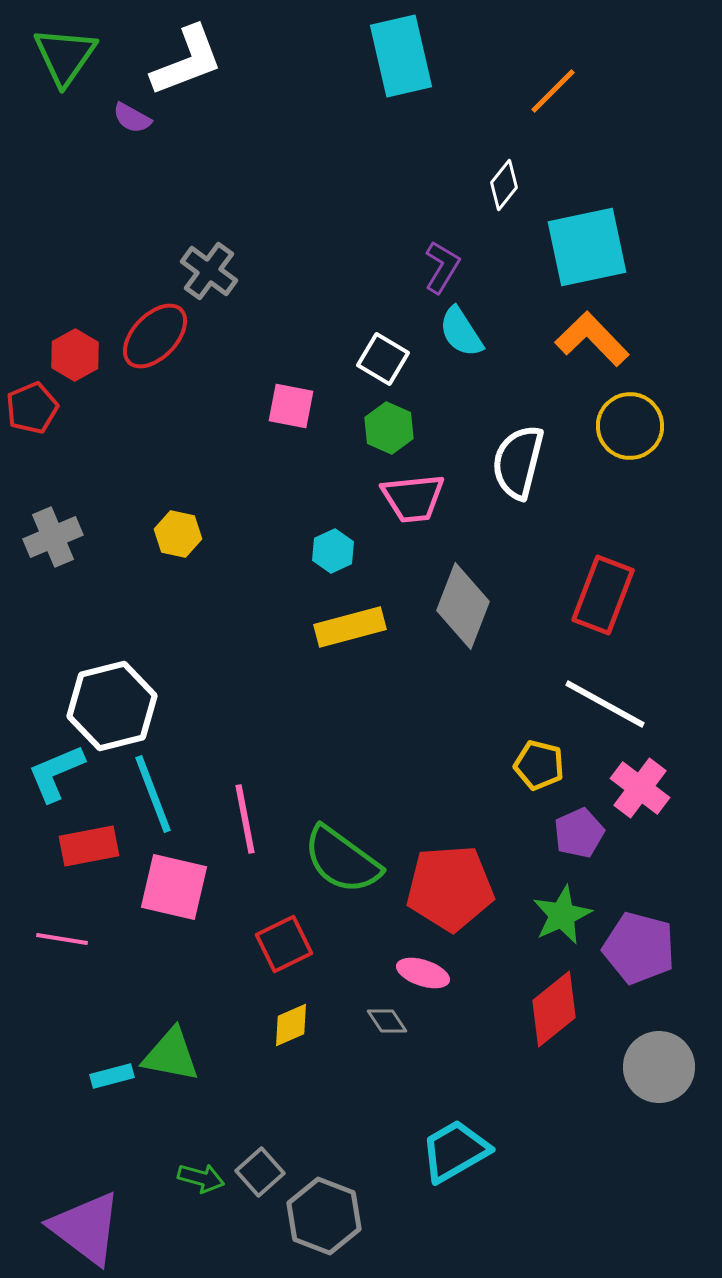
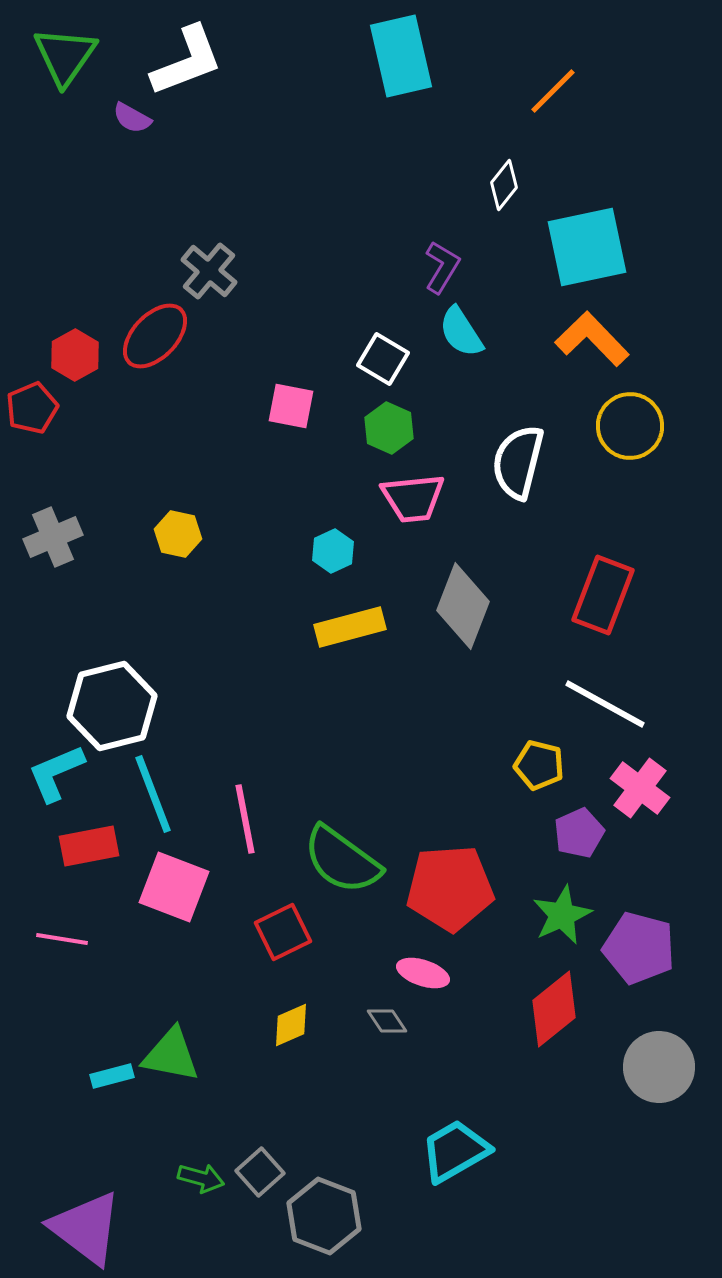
gray cross at (209, 271): rotated 4 degrees clockwise
pink square at (174, 887): rotated 8 degrees clockwise
red square at (284, 944): moved 1 px left, 12 px up
